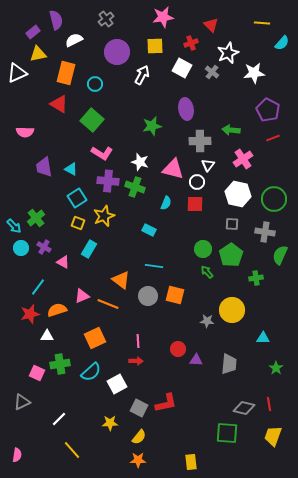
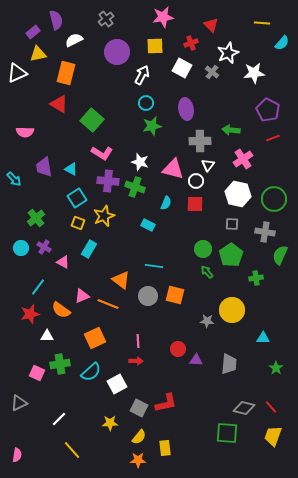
cyan circle at (95, 84): moved 51 px right, 19 px down
white circle at (197, 182): moved 1 px left, 1 px up
cyan arrow at (14, 226): moved 47 px up
cyan rectangle at (149, 230): moved 1 px left, 5 px up
orange semicircle at (57, 310): moved 4 px right; rotated 126 degrees counterclockwise
gray triangle at (22, 402): moved 3 px left, 1 px down
red line at (269, 404): moved 2 px right, 3 px down; rotated 32 degrees counterclockwise
yellow rectangle at (191, 462): moved 26 px left, 14 px up
